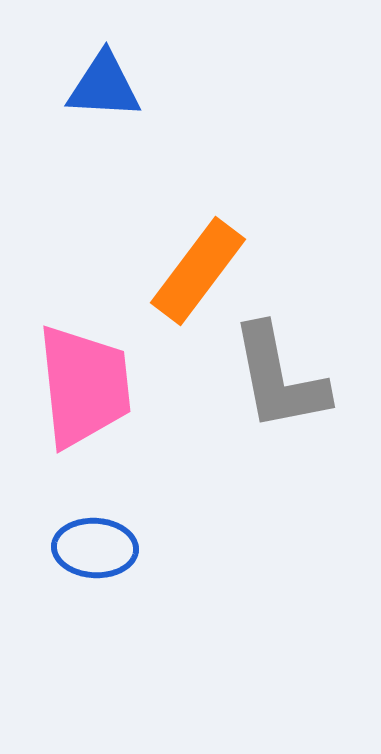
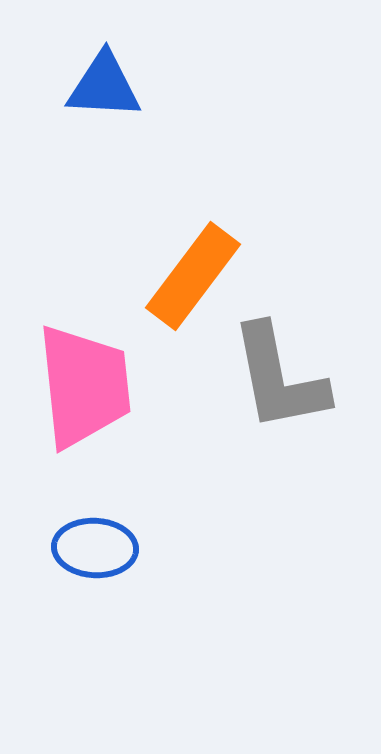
orange rectangle: moved 5 px left, 5 px down
